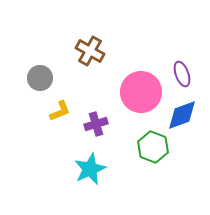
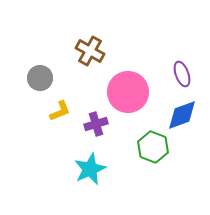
pink circle: moved 13 px left
